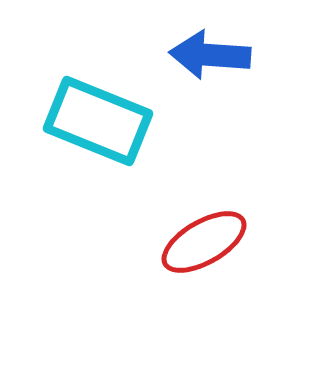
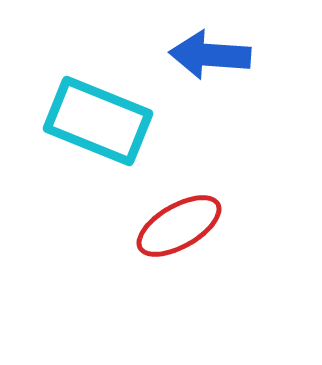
red ellipse: moved 25 px left, 16 px up
